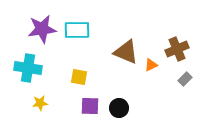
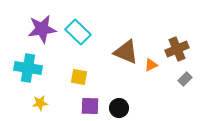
cyan rectangle: moved 1 px right, 2 px down; rotated 45 degrees clockwise
